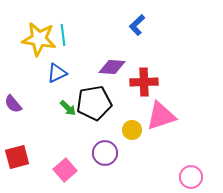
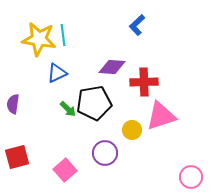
purple semicircle: rotated 48 degrees clockwise
green arrow: moved 1 px down
